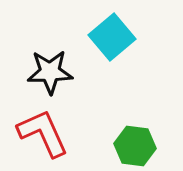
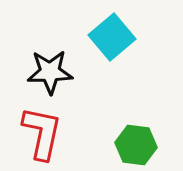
red L-shape: moved 1 px left; rotated 36 degrees clockwise
green hexagon: moved 1 px right, 1 px up
